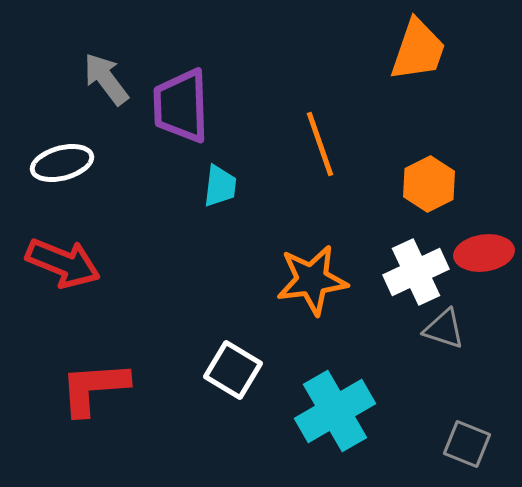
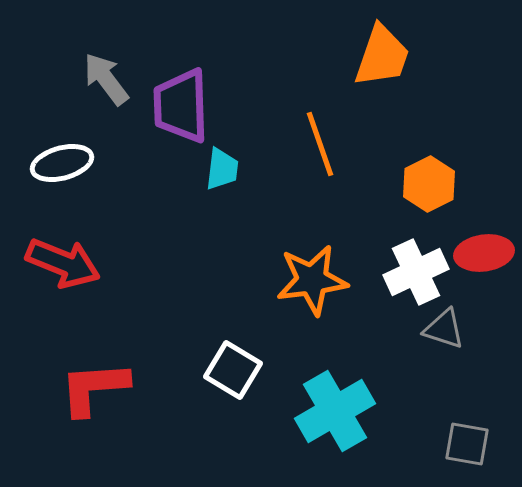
orange trapezoid: moved 36 px left, 6 px down
cyan trapezoid: moved 2 px right, 17 px up
gray square: rotated 12 degrees counterclockwise
